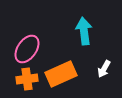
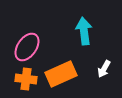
pink ellipse: moved 2 px up
orange cross: moved 1 px left; rotated 15 degrees clockwise
